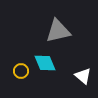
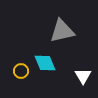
gray triangle: moved 4 px right
white triangle: rotated 18 degrees clockwise
